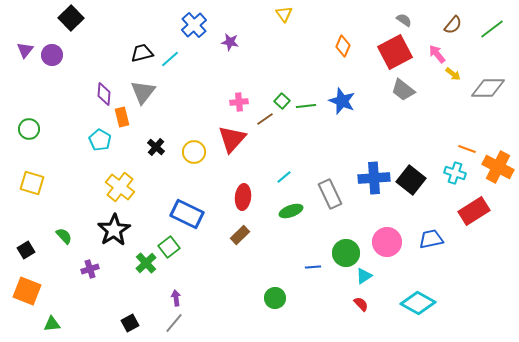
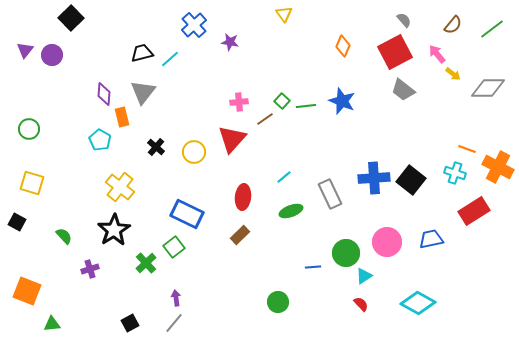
gray semicircle at (404, 20): rotated 14 degrees clockwise
green square at (169, 247): moved 5 px right
black square at (26, 250): moved 9 px left, 28 px up; rotated 30 degrees counterclockwise
green circle at (275, 298): moved 3 px right, 4 px down
